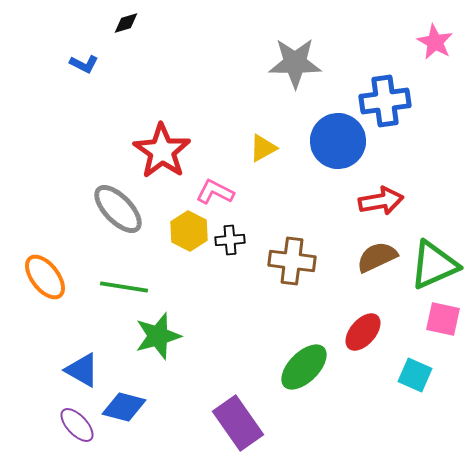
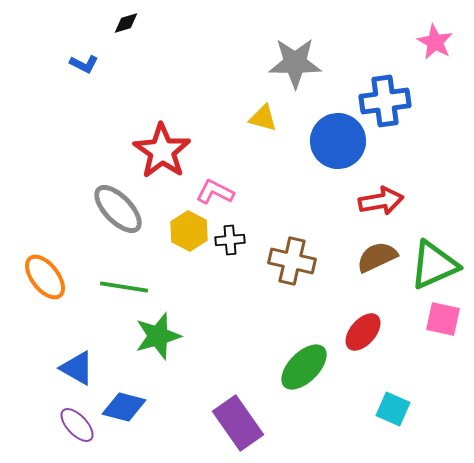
yellow triangle: moved 30 px up; rotated 44 degrees clockwise
brown cross: rotated 6 degrees clockwise
blue triangle: moved 5 px left, 2 px up
cyan square: moved 22 px left, 34 px down
